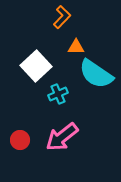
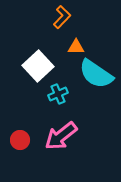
white square: moved 2 px right
pink arrow: moved 1 px left, 1 px up
